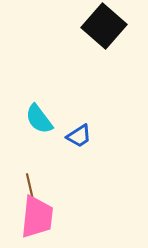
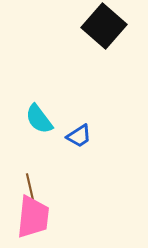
pink trapezoid: moved 4 px left
